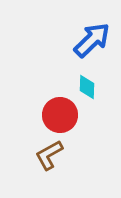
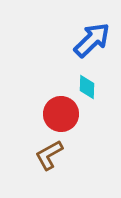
red circle: moved 1 px right, 1 px up
